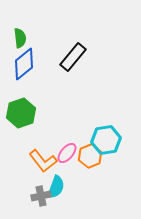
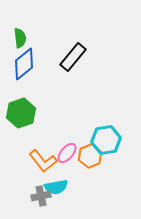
cyan semicircle: rotated 60 degrees clockwise
